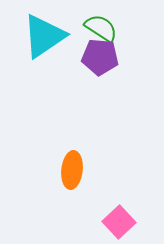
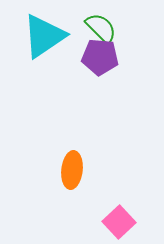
green semicircle: rotated 12 degrees clockwise
